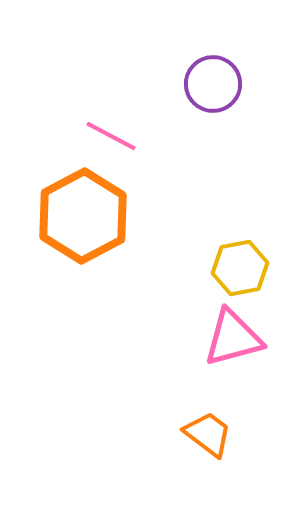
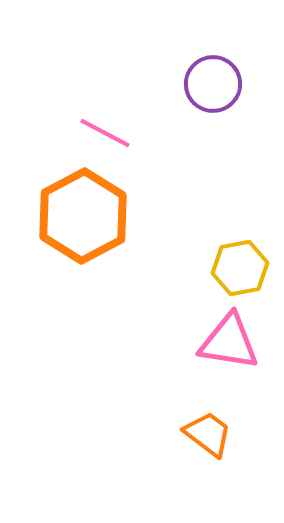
pink line: moved 6 px left, 3 px up
pink triangle: moved 4 px left, 4 px down; rotated 24 degrees clockwise
